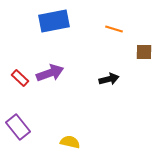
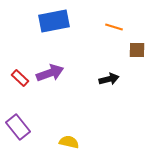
orange line: moved 2 px up
brown square: moved 7 px left, 2 px up
yellow semicircle: moved 1 px left
